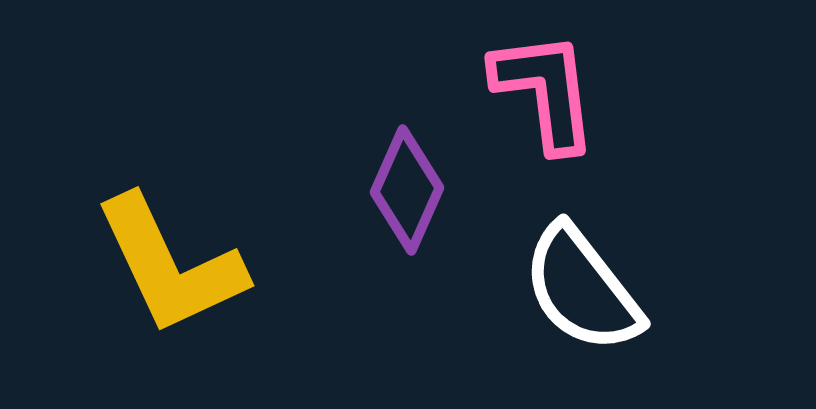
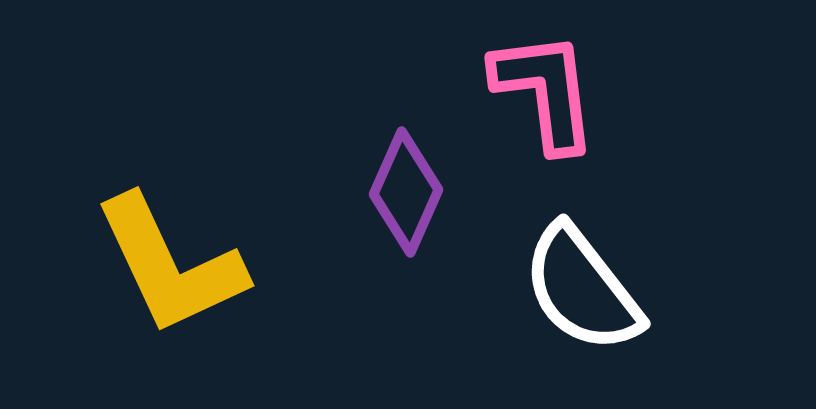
purple diamond: moved 1 px left, 2 px down
